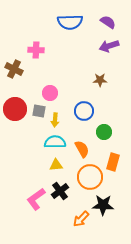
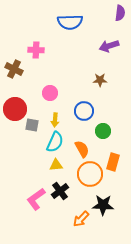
purple semicircle: moved 12 px right, 9 px up; rotated 63 degrees clockwise
gray square: moved 7 px left, 14 px down
green circle: moved 1 px left, 1 px up
cyan semicircle: rotated 115 degrees clockwise
orange circle: moved 3 px up
